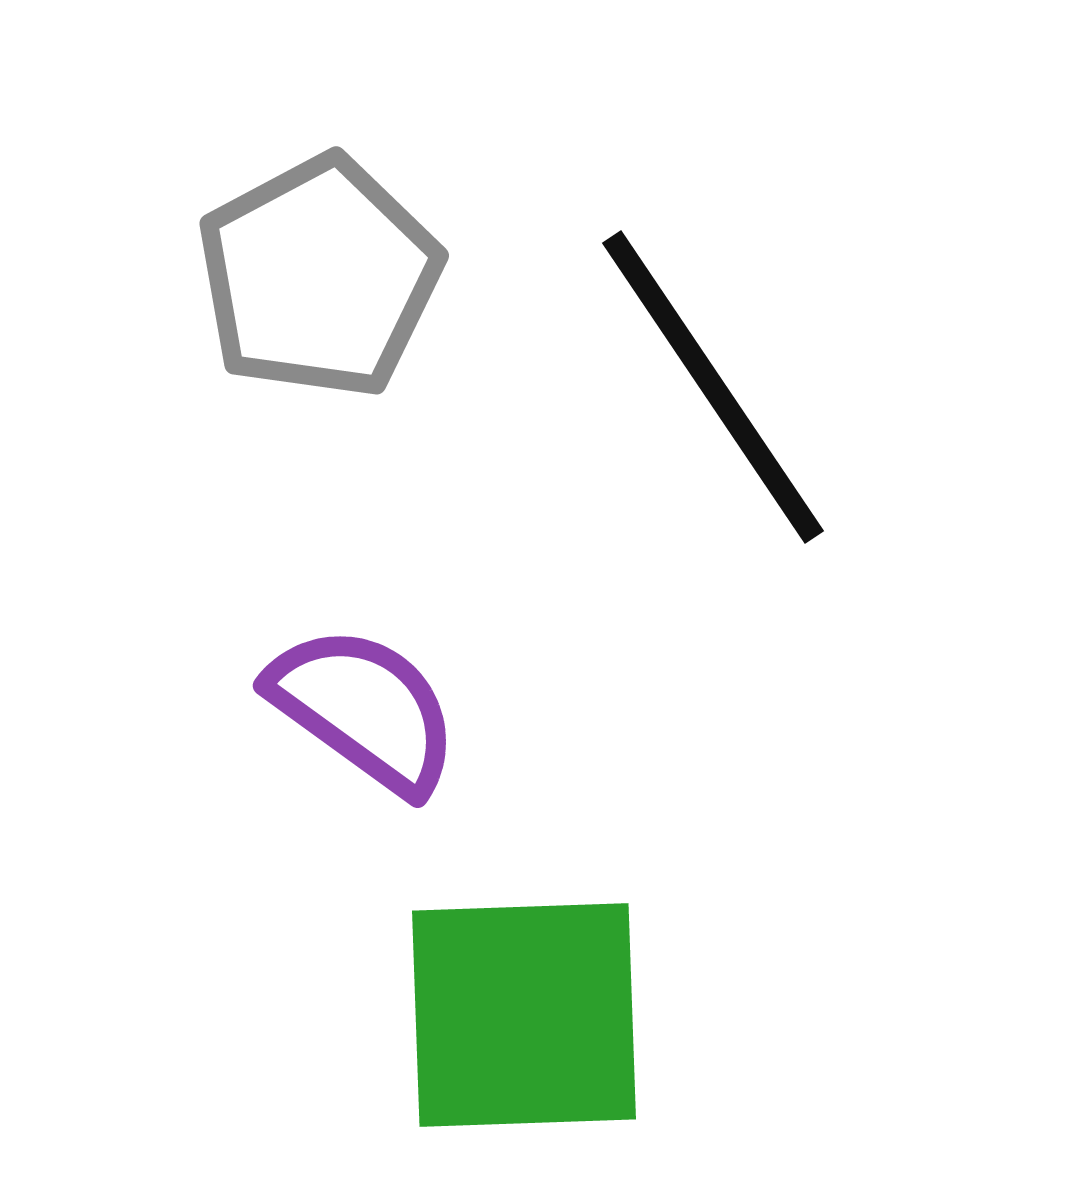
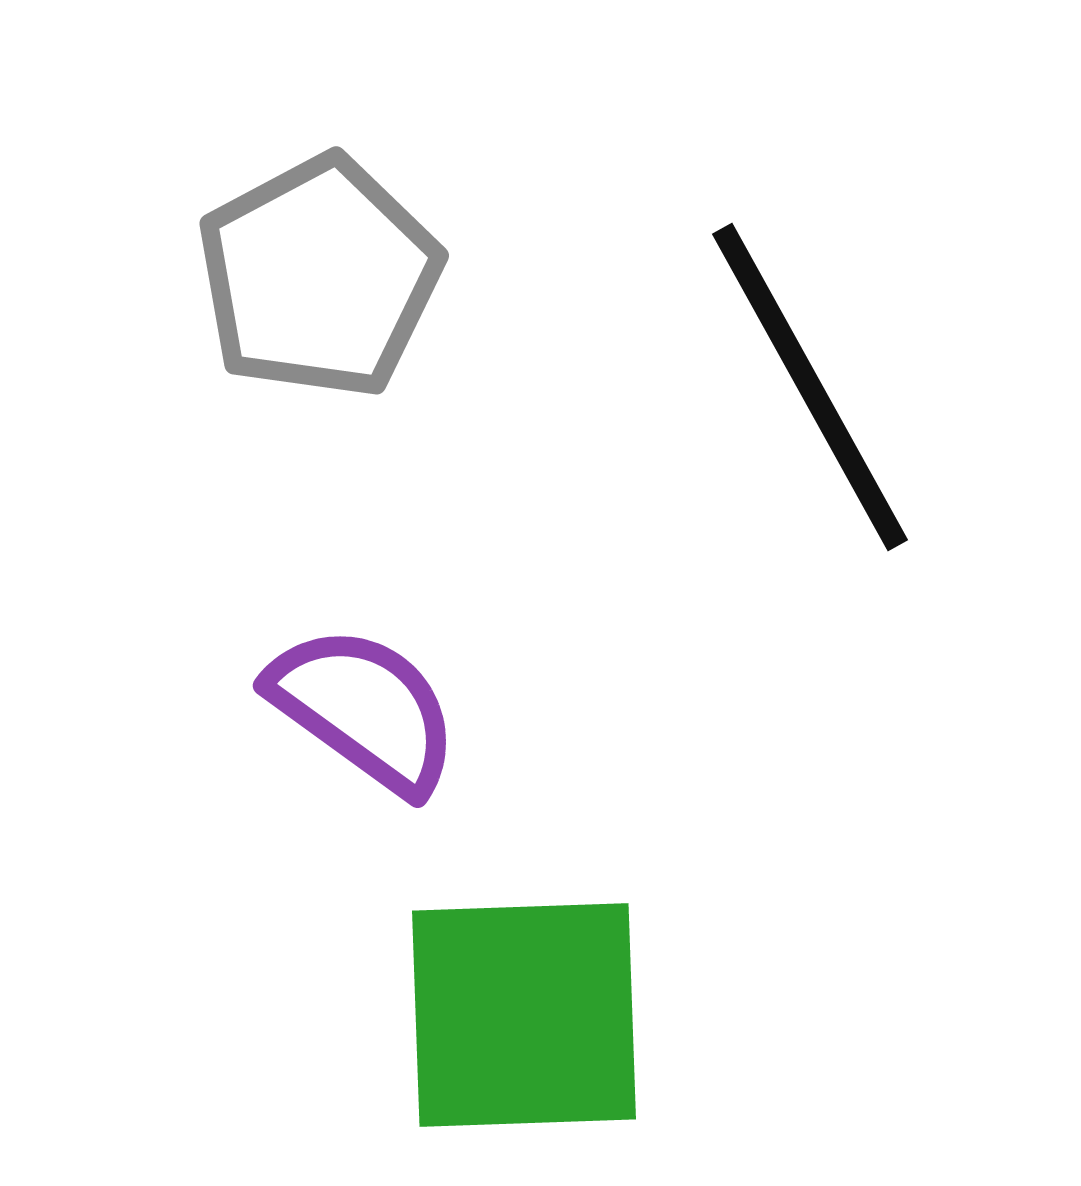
black line: moved 97 px right; rotated 5 degrees clockwise
